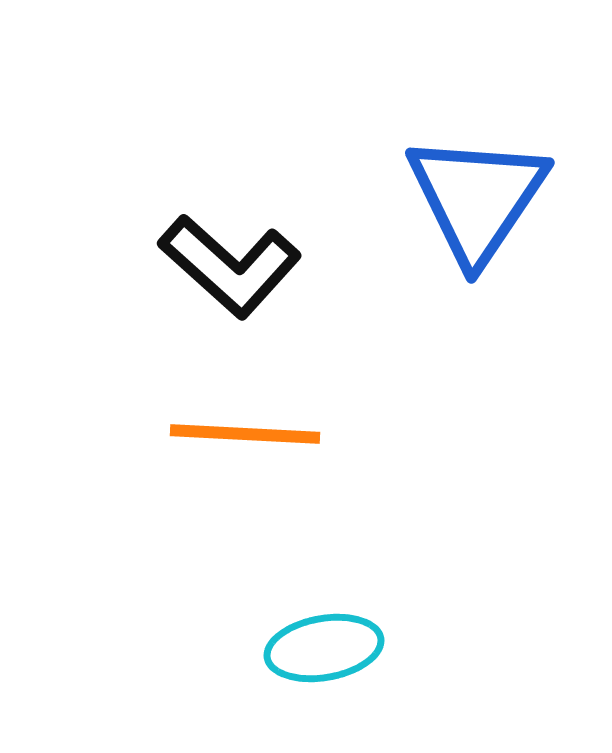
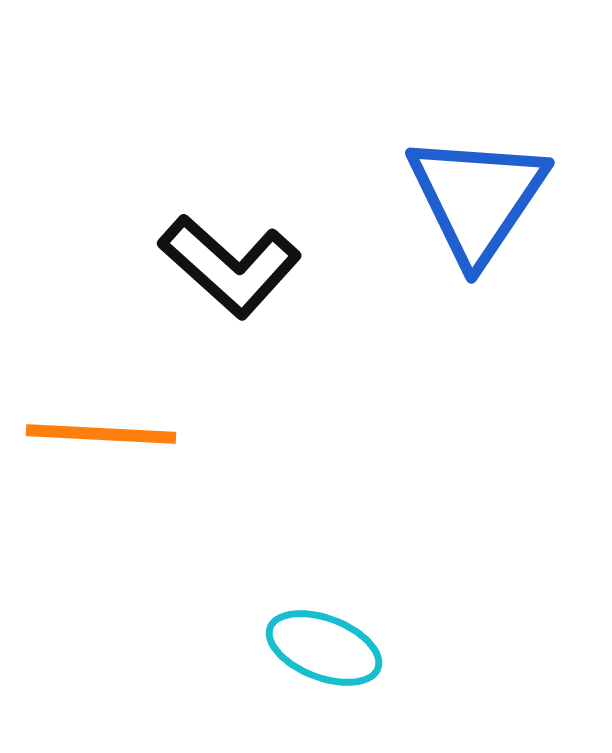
orange line: moved 144 px left
cyan ellipse: rotated 31 degrees clockwise
